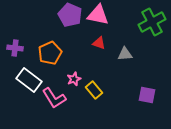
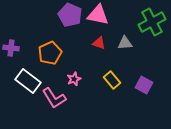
purple cross: moved 4 px left
gray triangle: moved 11 px up
white rectangle: moved 1 px left, 1 px down
yellow rectangle: moved 18 px right, 10 px up
purple square: moved 3 px left, 10 px up; rotated 18 degrees clockwise
